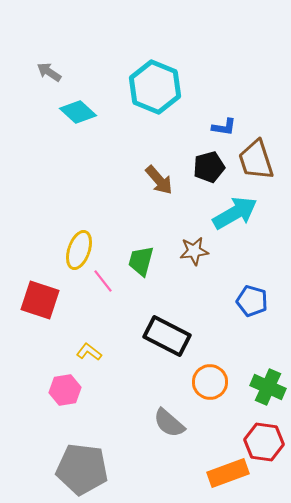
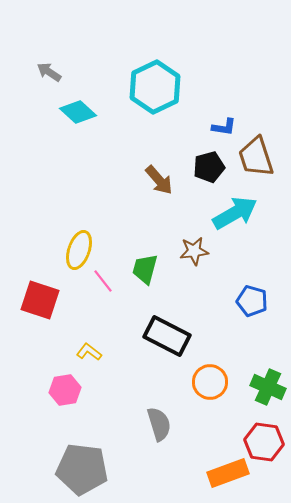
cyan hexagon: rotated 12 degrees clockwise
brown trapezoid: moved 3 px up
green trapezoid: moved 4 px right, 8 px down
gray semicircle: moved 10 px left, 1 px down; rotated 148 degrees counterclockwise
